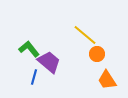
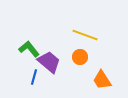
yellow line: rotated 20 degrees counterclockwise
orange circle: moved 17 px left, 3 px down
orange trapezoid: moved 5 px left
